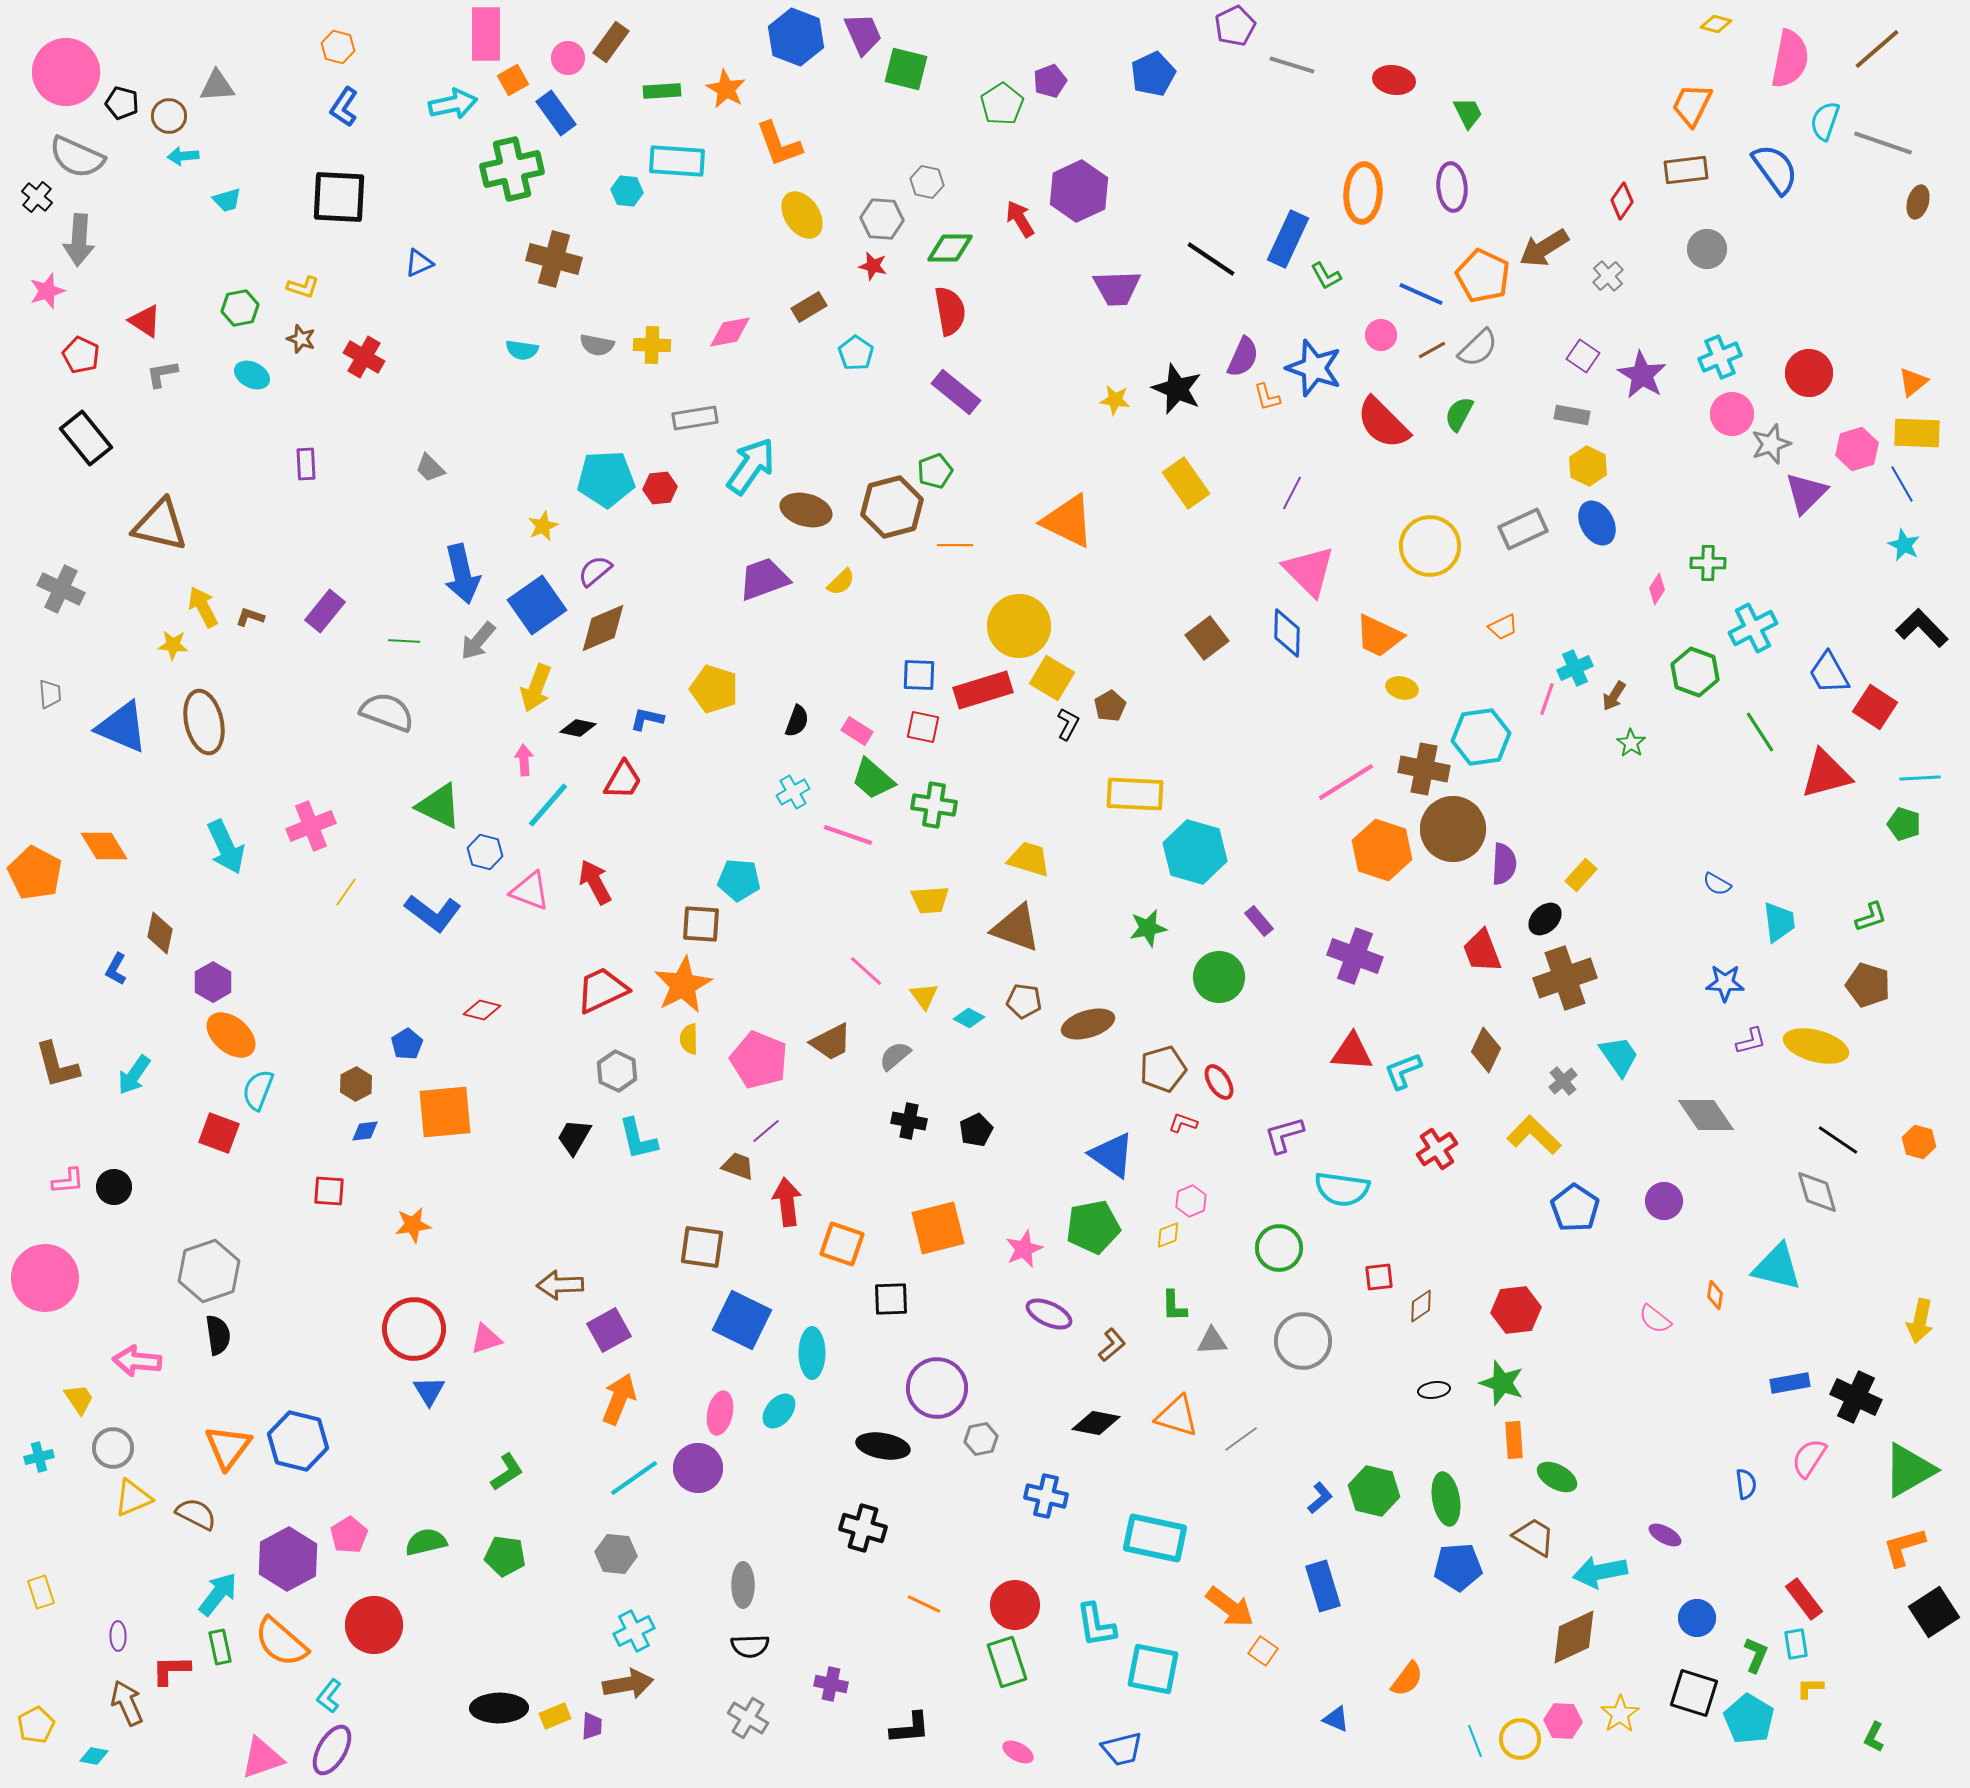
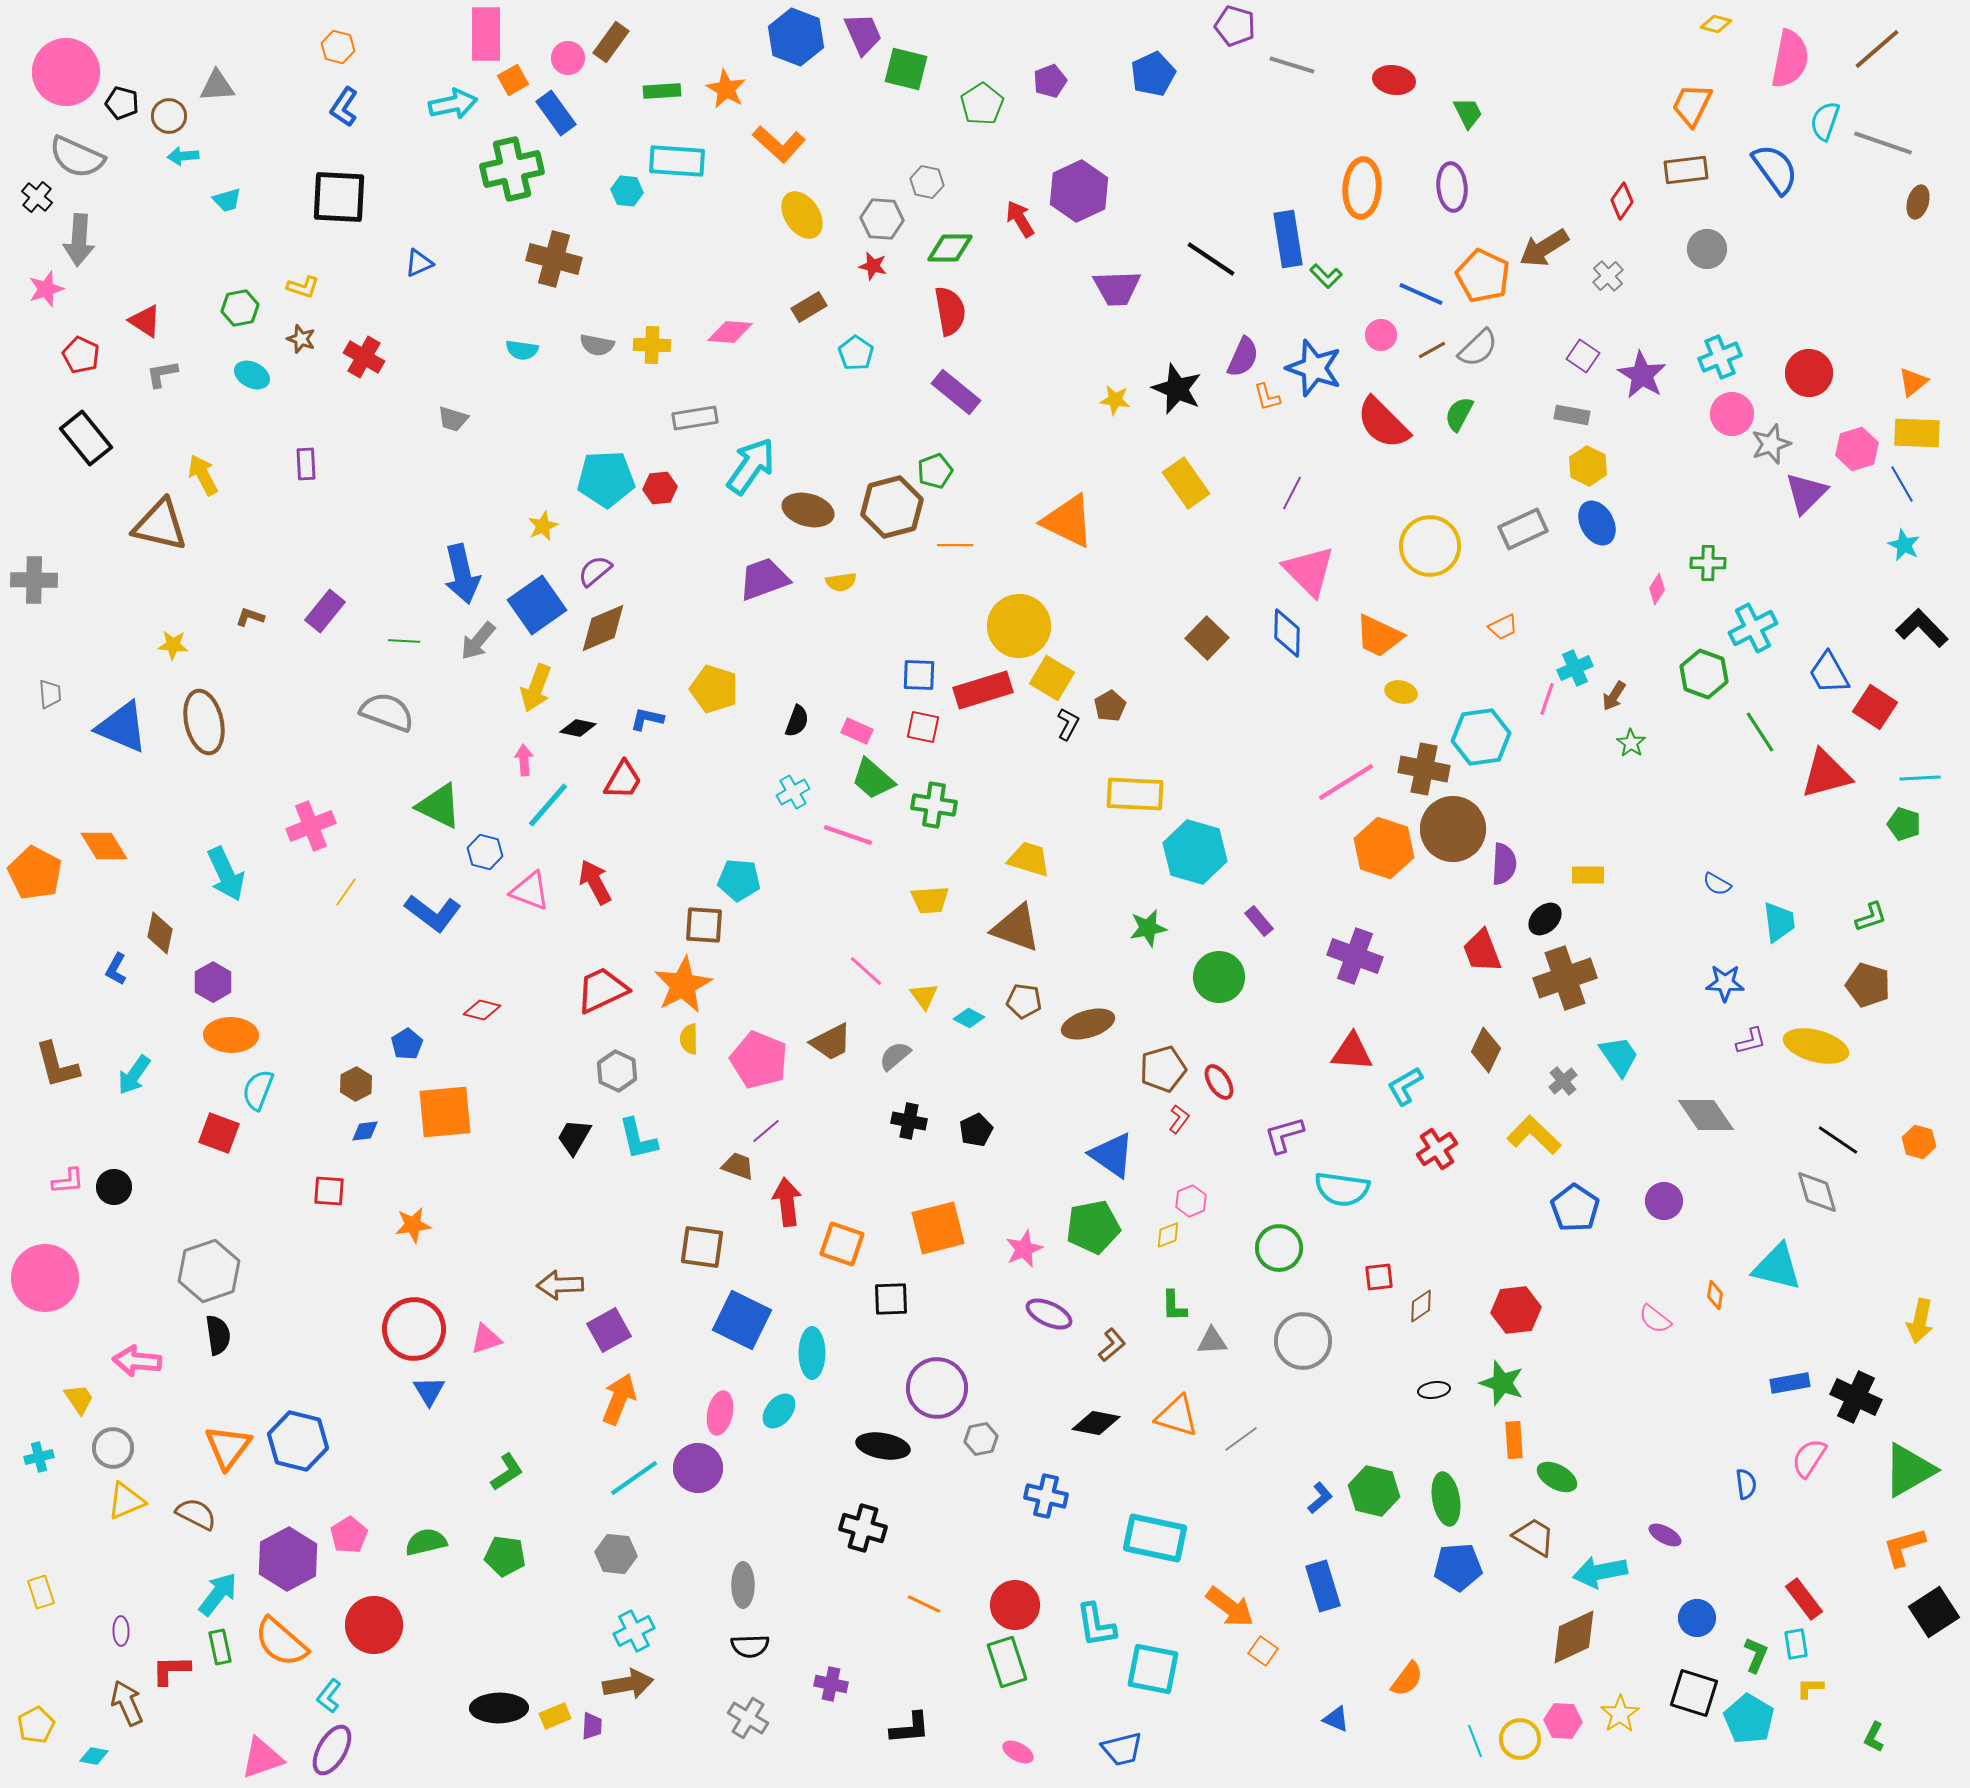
purple pentagon at (1235, 26): rotated 30 degrees counterclockwise
green pentagon at (1002, 104): moved 20 px left
orange L-shape at (779, 144): rotated 28 degrees counterclockwise
orange ellipse at (1363, 193): moved 1 px left, 5 px up
blue rectangle at (1288, 239): rotated 34 degrees counterclockwise
green L-shape at (1326, 276): rotated 16 degrees counterclockwise
pink star at (47, 291): moved 1 px left, 2 px up
pink diamond at (730, 332): rotated 15 degrees clockwise
gray trapezoid at (430, 468): moved 23 px right, 49 px up; rotated 28 degrees counterclockwise
brown ellipse at (806, 510): moved 2 px right
yellow semicircle at (841, 582): rotated 36 degrees clockwise
gray cross at (61, 589): moved 27 px left, 9 px up; rotated 24 degrees counterclockwise
yellow arrow at (203, 607): moved 132 px up
brown square at (1207, 638): rotated 9 degrees counterclockwise
green hexagon at (1695, 672): moved 9 px right, 2 px down
yellow ellipse at (1402, 688): moved 1 px left, 4 px down
pink rectangle at (857, 731): rotated 8 degrees counterclockwise
cyan arrow at (226, 847): moved 27 px down
orange hexagon at (1382, 850): moved 2 px right, 2 px up
yellow rectangle at (1581, 875): moved 7 px right; rotated 48 degrees clockwise
brown square at (701, 924): moved 3 px right, 1 px down
orange ellipse at (231, 1035): rotated 39 degrees counterclockwise
cyan L-shape at (1403, 1071): moved 2 px right, 15 px down; rotated 9 degrees counterclockwise
red L-shape at (1183, 1123): moved 4 px left, 4 px up; rotated 108 degrees clockwise
yellow triangle at (133, 1498): moved 7 px left, 3 px down
purple ellipse at (118, 1636): moved 3 px right, 5 px up
